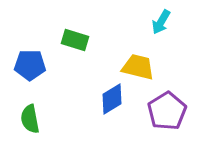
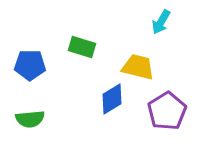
green rectangle: moved 7 px right, 7 px down
green semicircle: rotated 84 degrees counterclockwise
